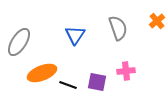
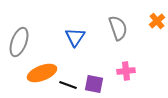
blue triangle: moved 2 px down
gray ellipse: rotated 12 degrees counterclockwise
purple square: moved 3 px left, 2 px down
